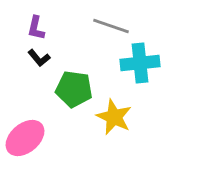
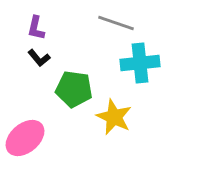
gray line: moved 5 px right, 3 px up
